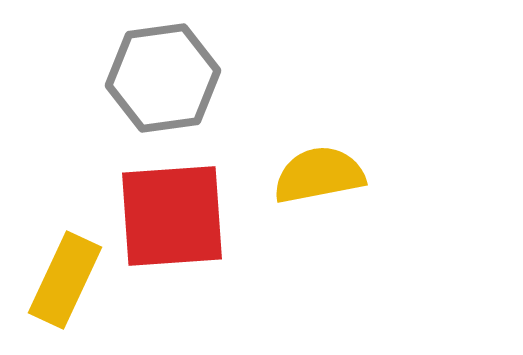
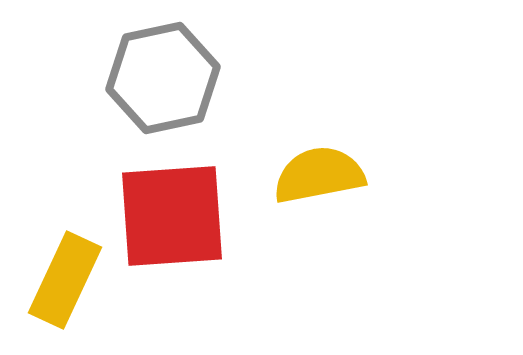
gray hexagon: rotated 4 degrees counterclockwise
